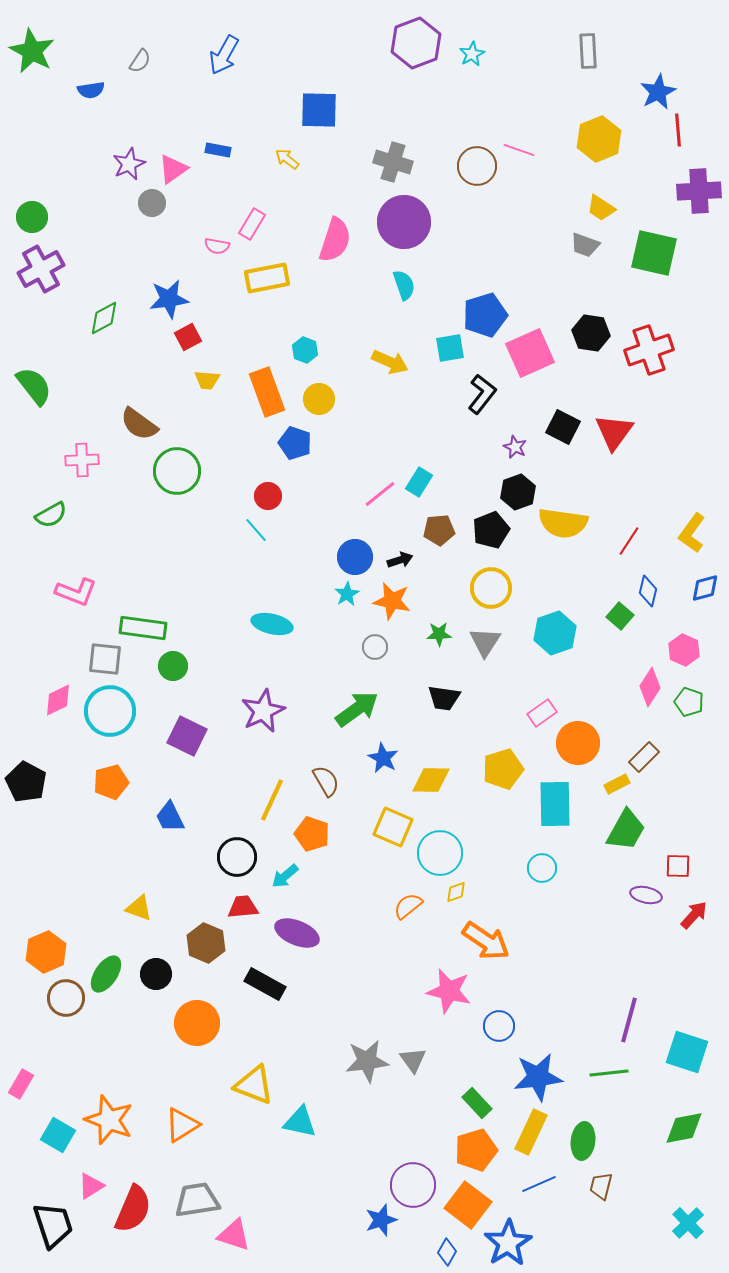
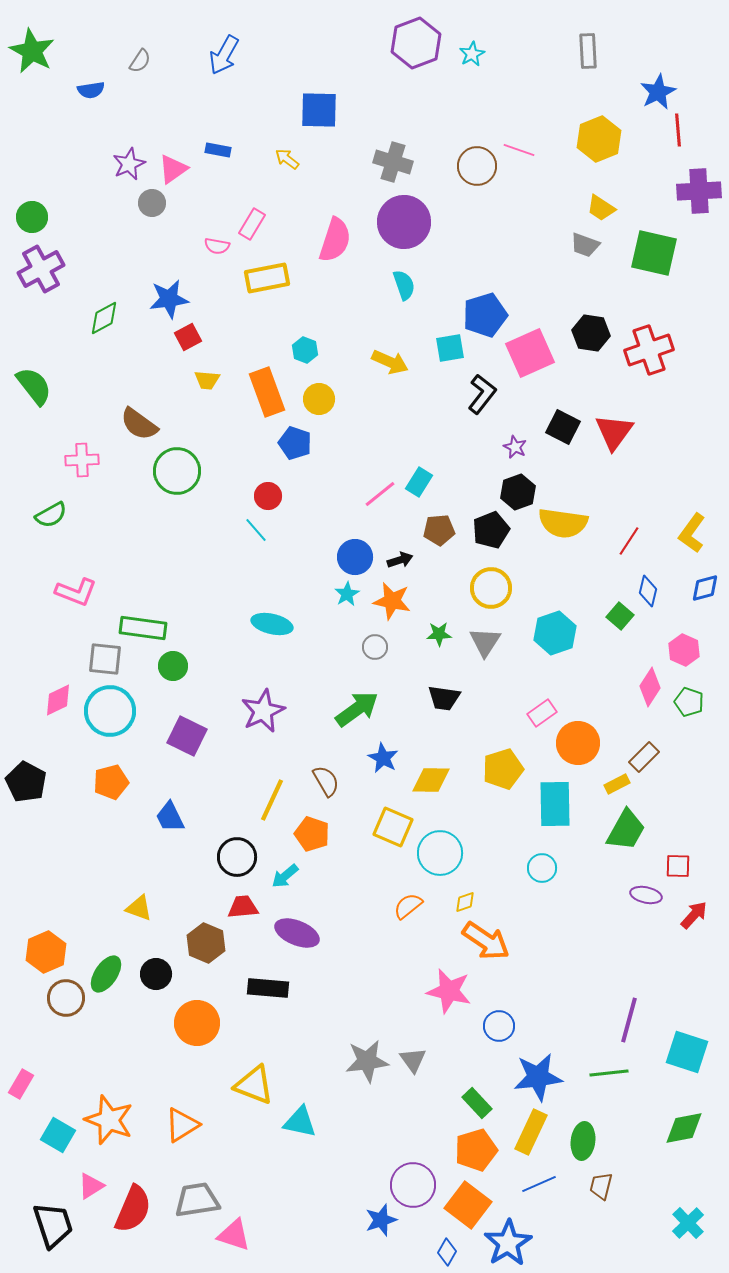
yellow diamond at (456, 892): moved 9 px right, 10 px down
black rectangle at (265, 984): moved 3 px right, 4 px down; rotated 24 degrees counterclockwise
